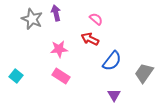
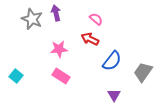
gray trapezoid: moved 1 px left, 1 px up
